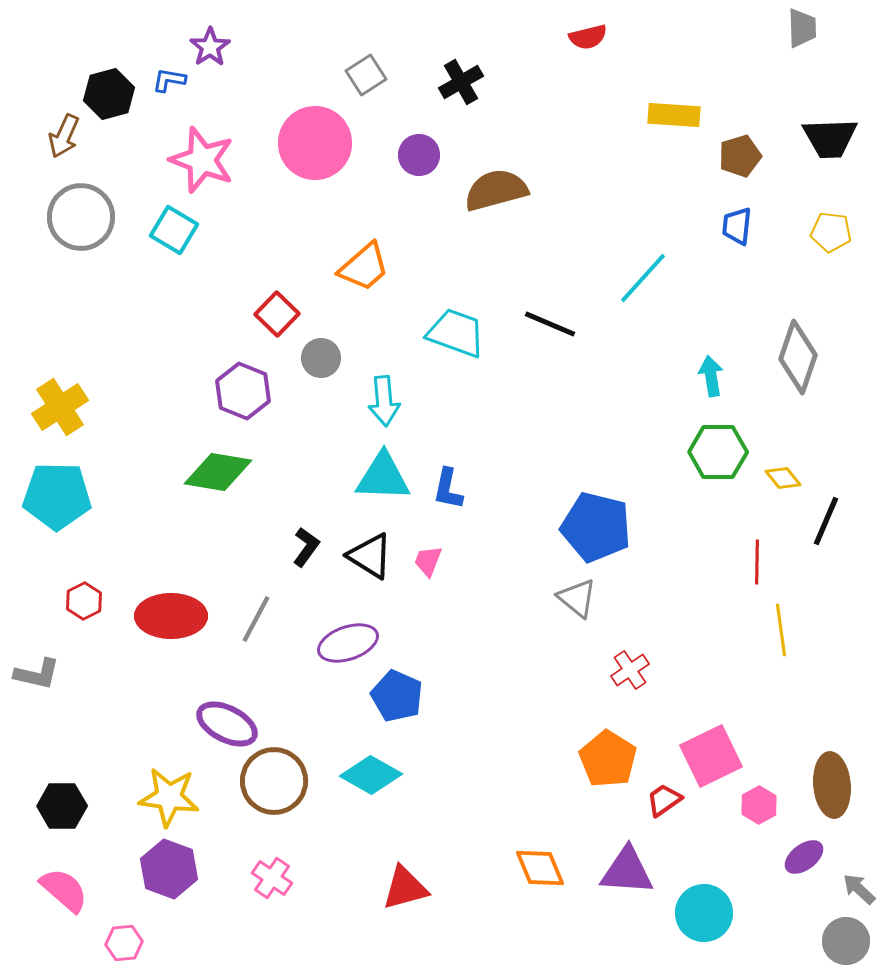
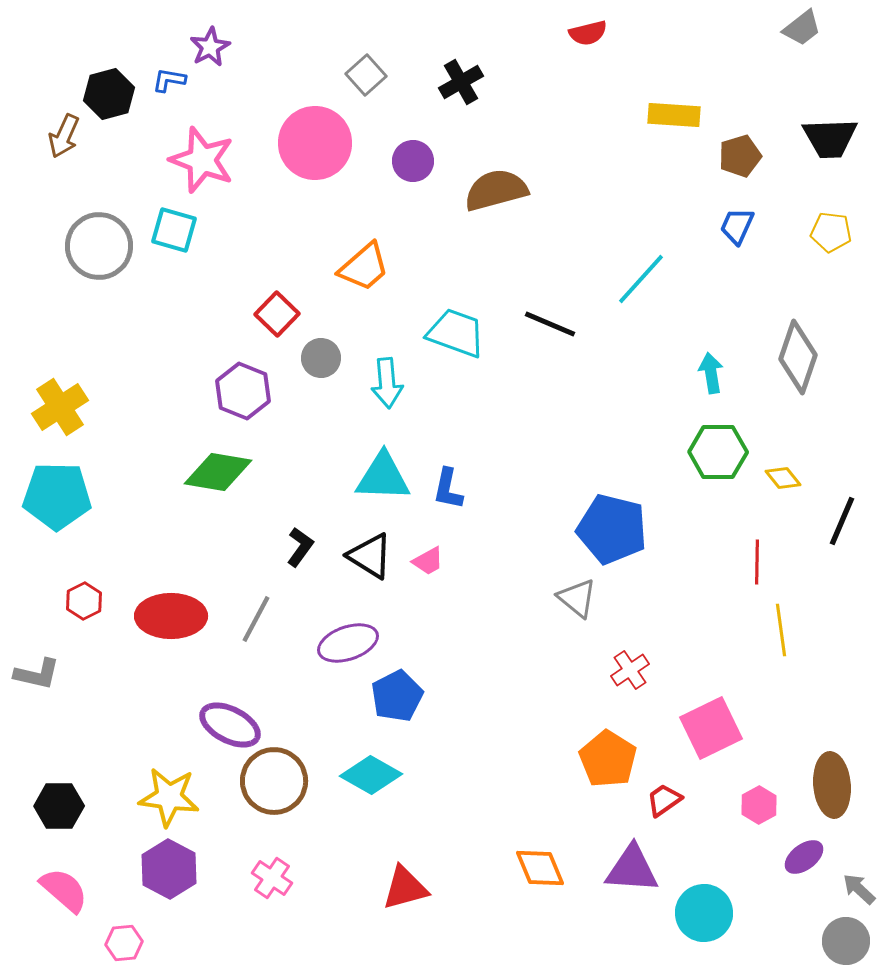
gray trapezoid at (802, 28): rotated 54 degrees clockwise
red semicircle at (588, 37): moved 4 px up
purple star at (210, 47): rotated 6 degrees clockwise
gray square at (366, 75): rotated 9 degrees counterclockwise
purple circle at (419, 155): moved 6 px left, 6 px down
gray circle at (81, 217): moved 18 px right, 29 px down
blue trapezoid at (737, 226): rotated 18 degrees clockwise
cyan square at (174, 230): rotated 15 degrees counterclockwise
cyan line at (643, 278): moved 2 px left, 1 px down
cyan arrow at (711, 376): moved 3 px up
cyan arrow at (384, 401): moved 3 px right, 18 px up
black line at (826, 521): moved 16 px right
blue pentagon at (596, 527): moved 16 px right, 2 px down
black L-shape at (306, 547): moved 6 px left
pink trapezoid at (428, 561): rotated 140 degrees counterclockwise
blue pentagon at (397, 696): rotated 21 degrees clockwise
purple ellipse at (227, 724): moved 3 px right, 1 px down
pink square at (711, 756): moved 28 px up
black hexagon at (62, 806): moved 3 px left
purple hexagon at (169, 869): rotated 8 degrees clockwise
purple triangle at (627, 871): moved 5 px right, 2 px up
